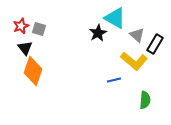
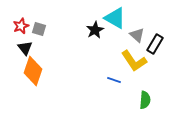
black star: moved 3 px left, 3 px up
yellow L-shape: rotated 16 degrees clockwise
blue line: rotated 32 degrees clockwise
